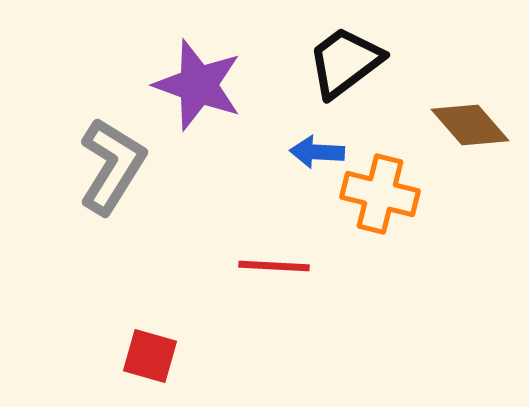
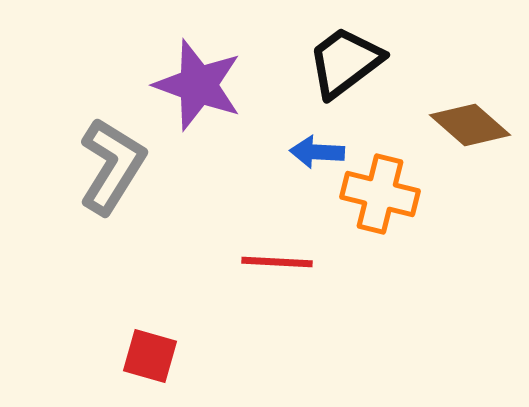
brown diamond: rotated 8 degrees counterclockwise
red line: moved 3 px right, 4 px up
